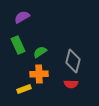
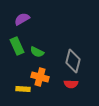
purple semicircle: moved 2 px down
green rectangle: moved 1 px left, 1 px down
green semicircle: moved 3 px left; rotated 120 degrees counterclockwise
orange cross: moved 1 px right, 3 px down; rotated 18 degrees clockwise
yellow rectangle: moved 1 px left; rotated 24 degrees clockwise
